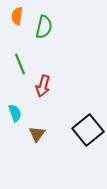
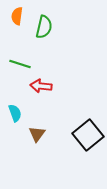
green line: rotated 50 degrees counterclockwise
red arrow: moved 2 px left; rotated 80 degrees clockwise
black square: moved 5 px down
